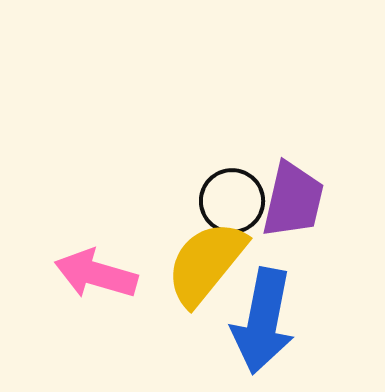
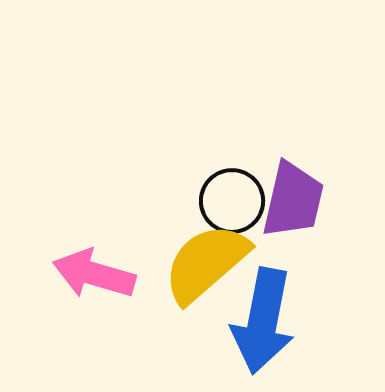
yellow semicircle: rotated 10 degrees clockwise
pink arrow: moved 2 px left
